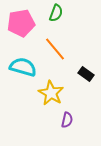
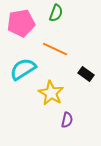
orange line: rotated 25 degrees counterclockwise
cyan semicircle: moved 2 px down; rotated 48 degrees counterclockwise
